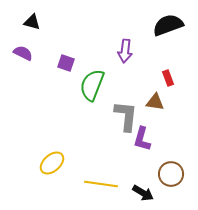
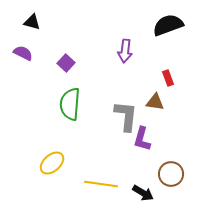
purple square: rotated 24 degrees clockwise
green semicircle: moved 22 px left, 19 px down; rotated 16 degrees counterclockwise
